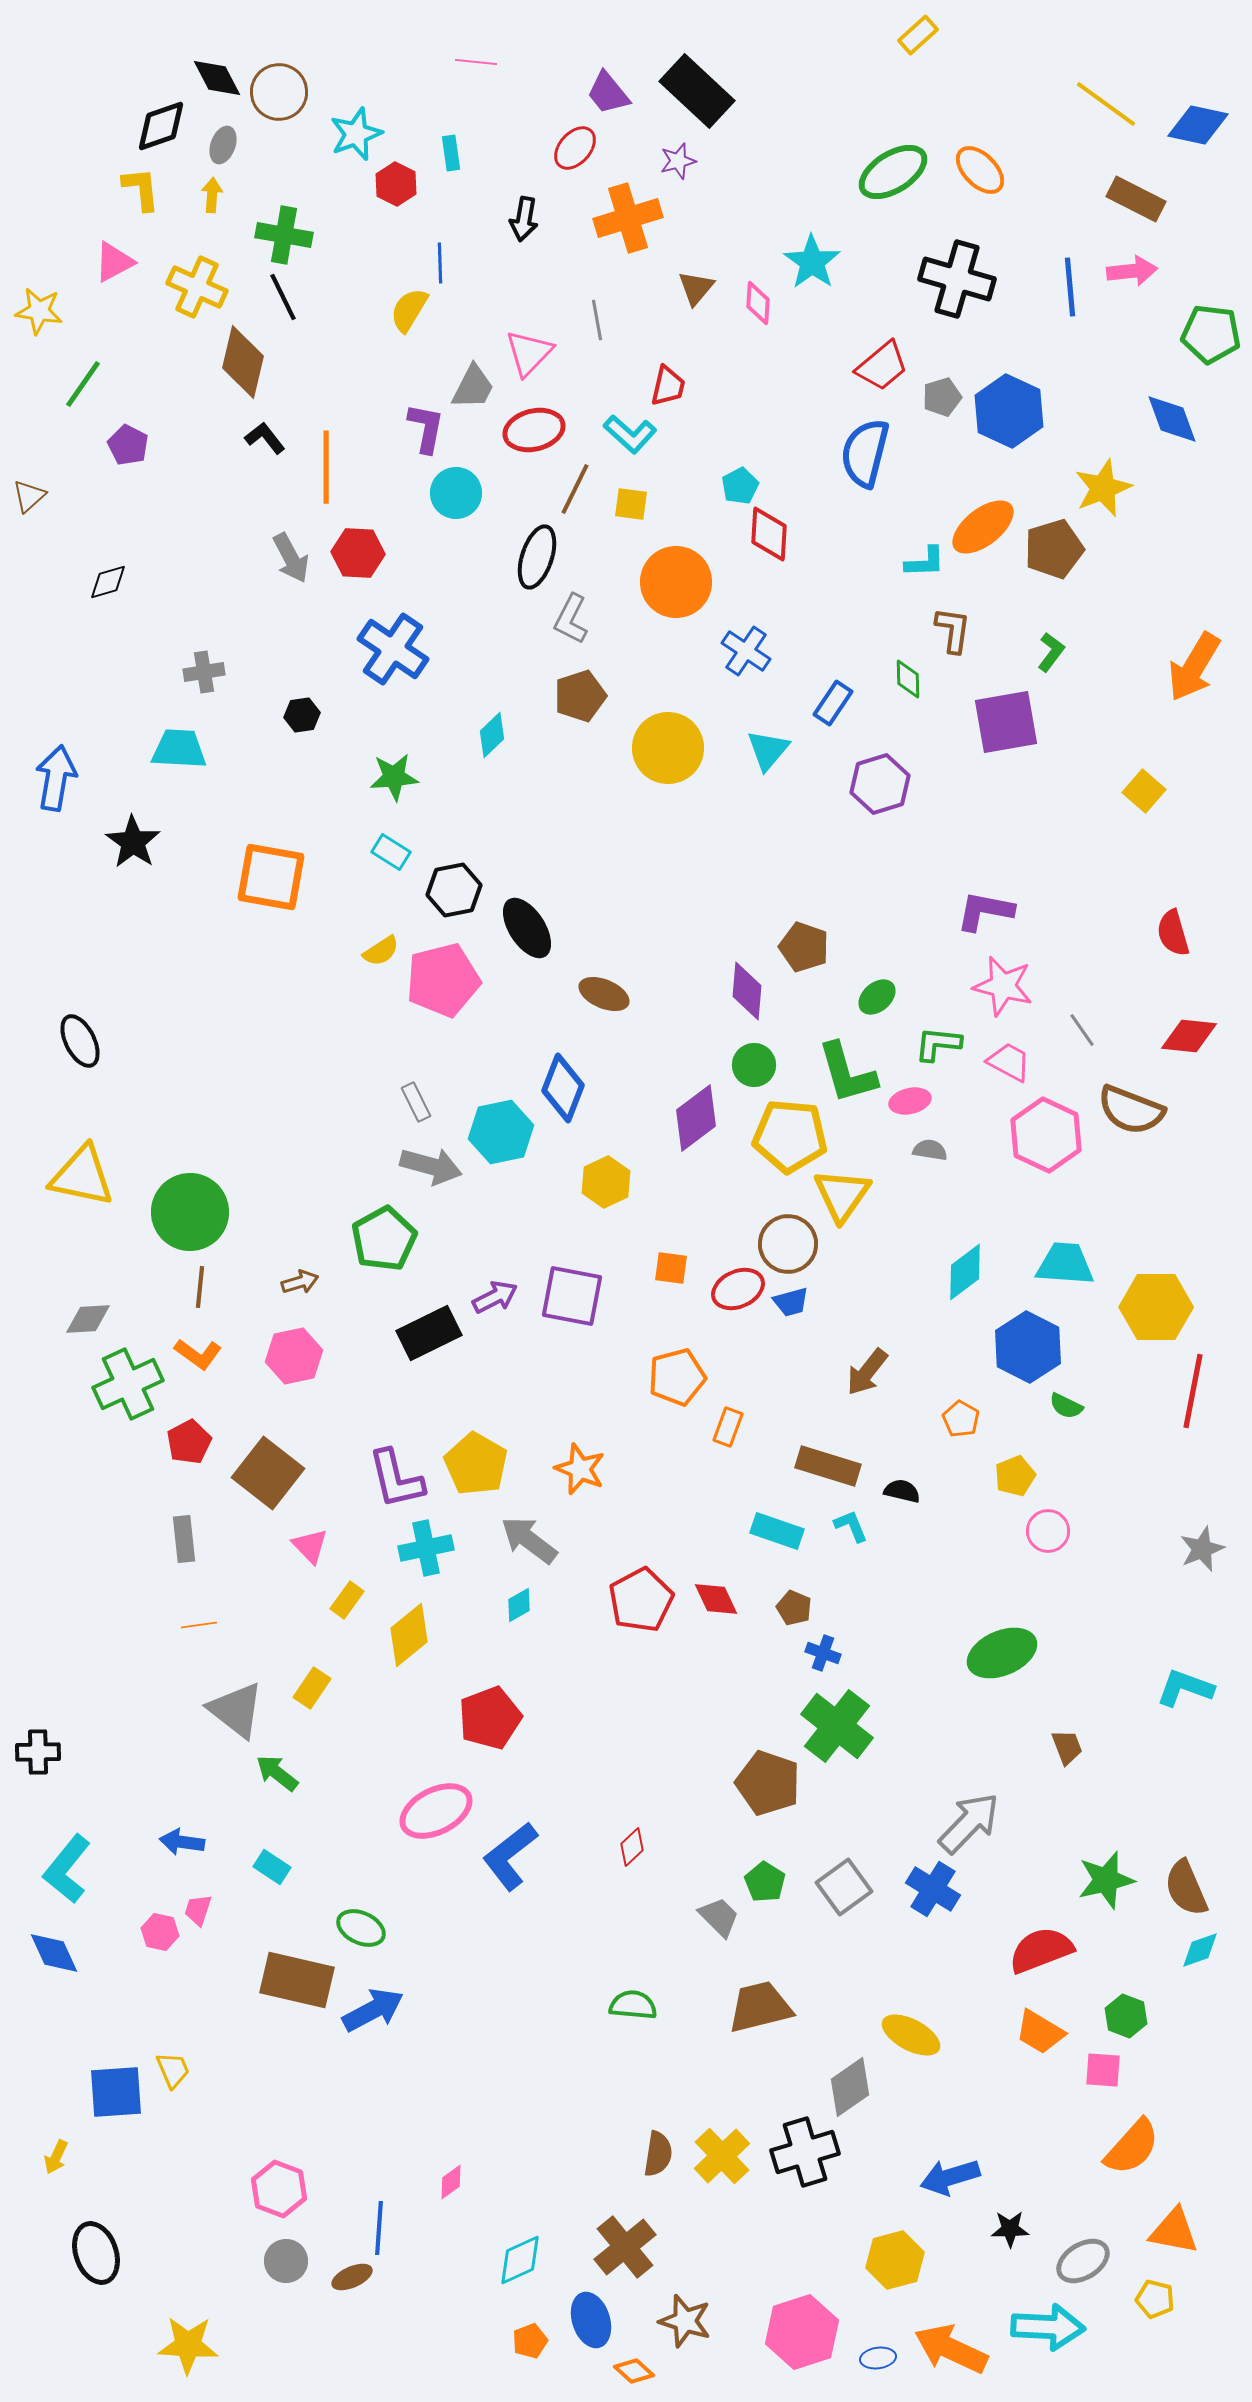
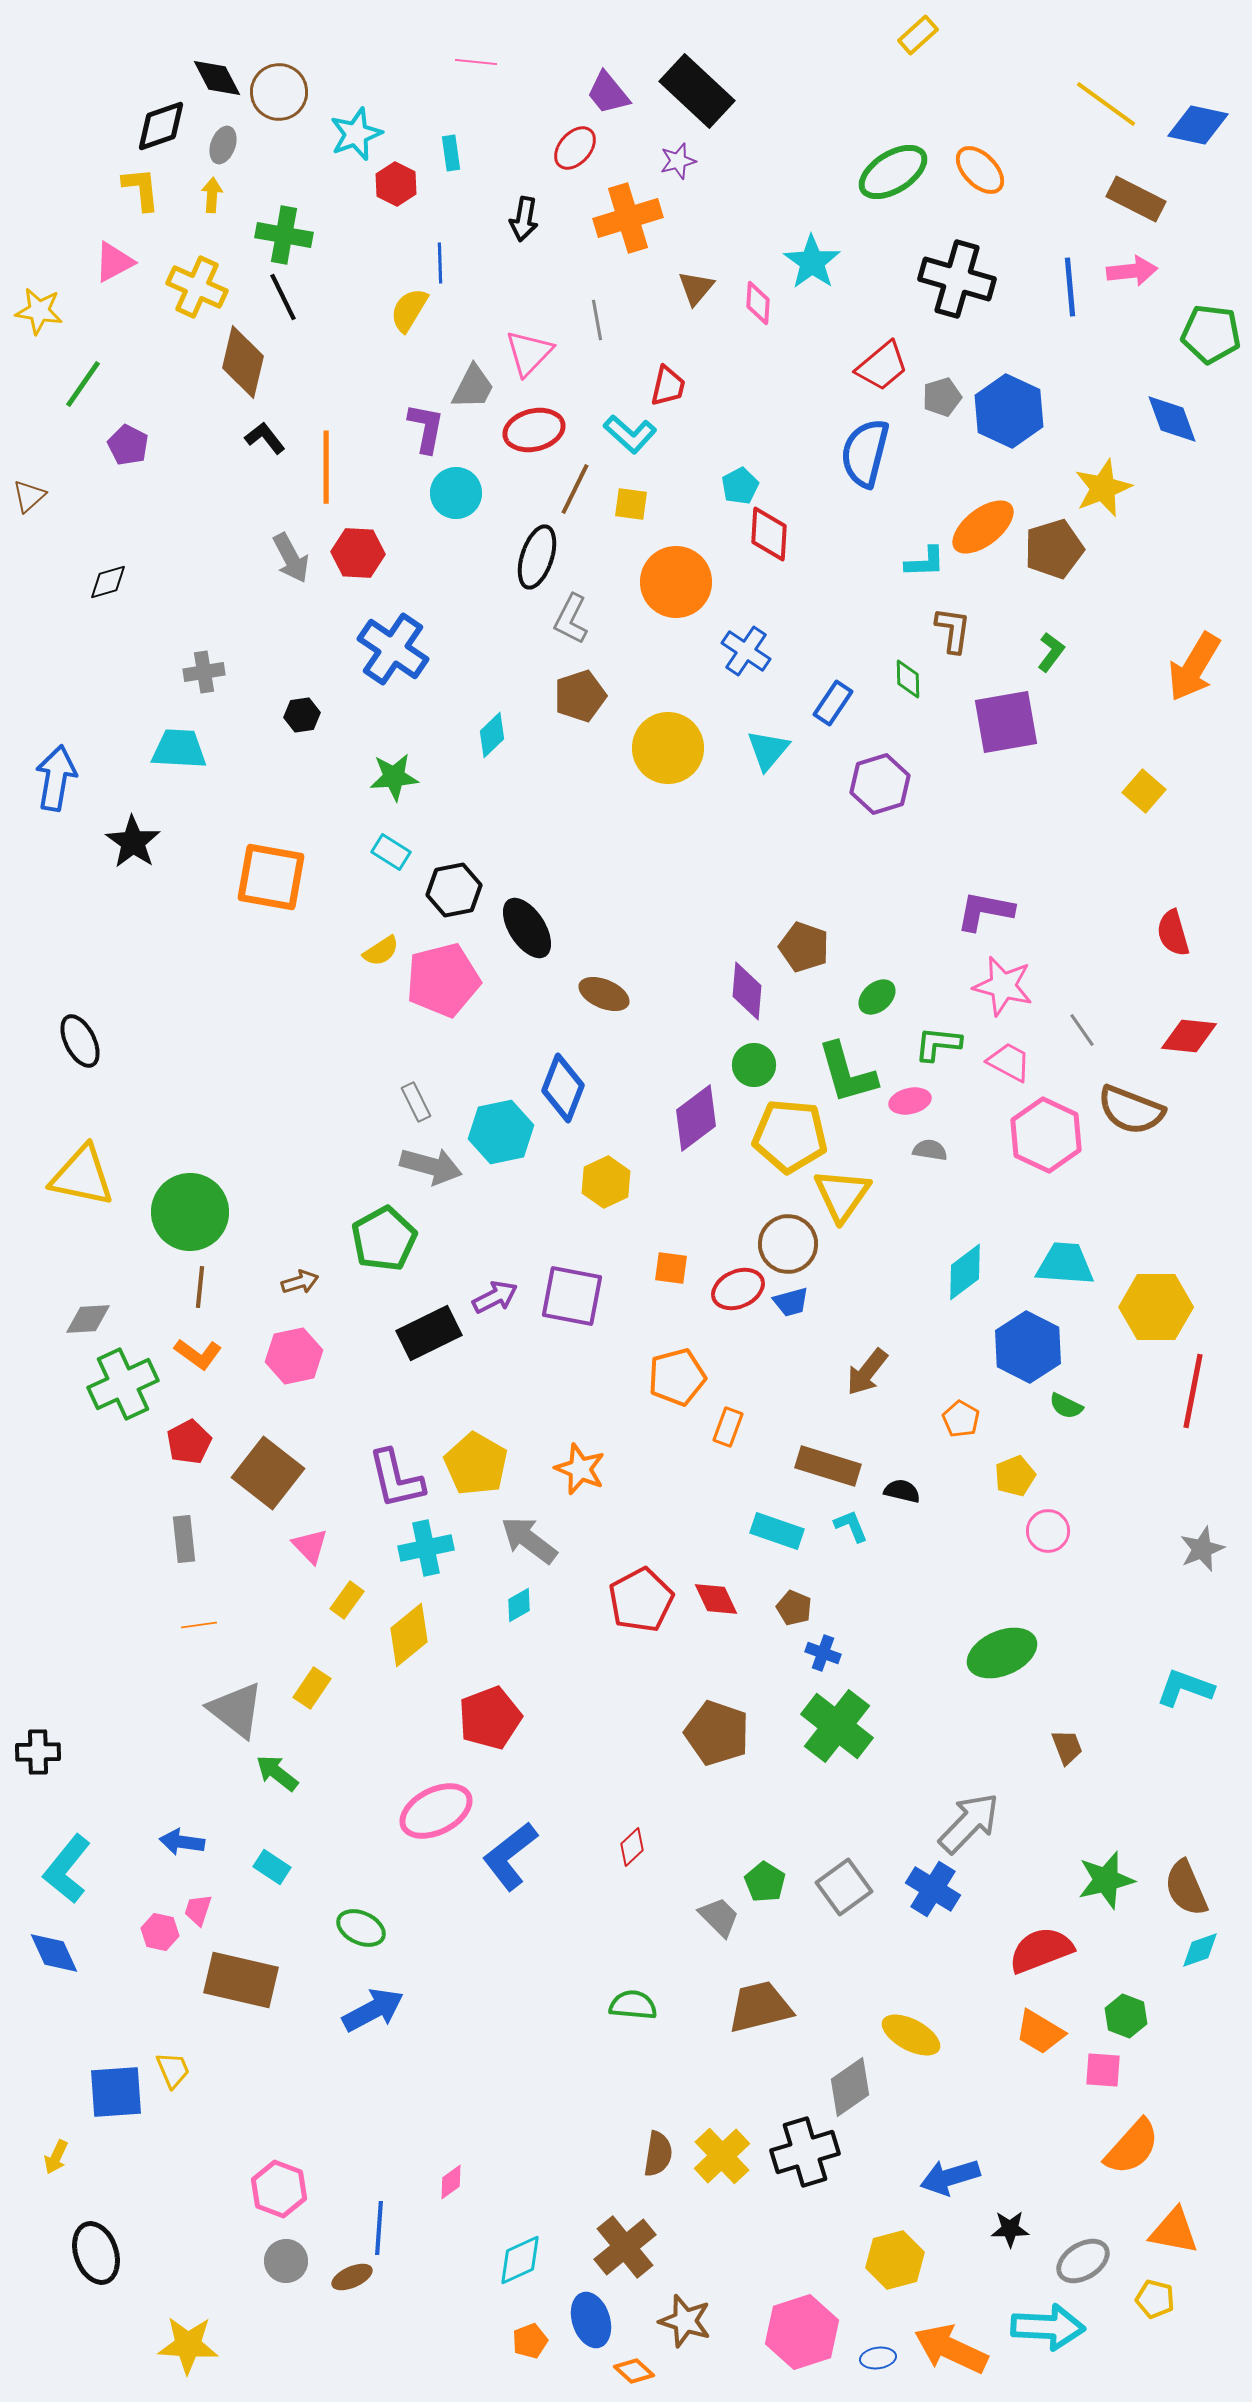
green cross at (128, 1384): moved 5 px left
brown pentagon at (768, 1783): moved 51 px left, 50 px up
brown rectangle at (297, 1980): moved 56 px left
